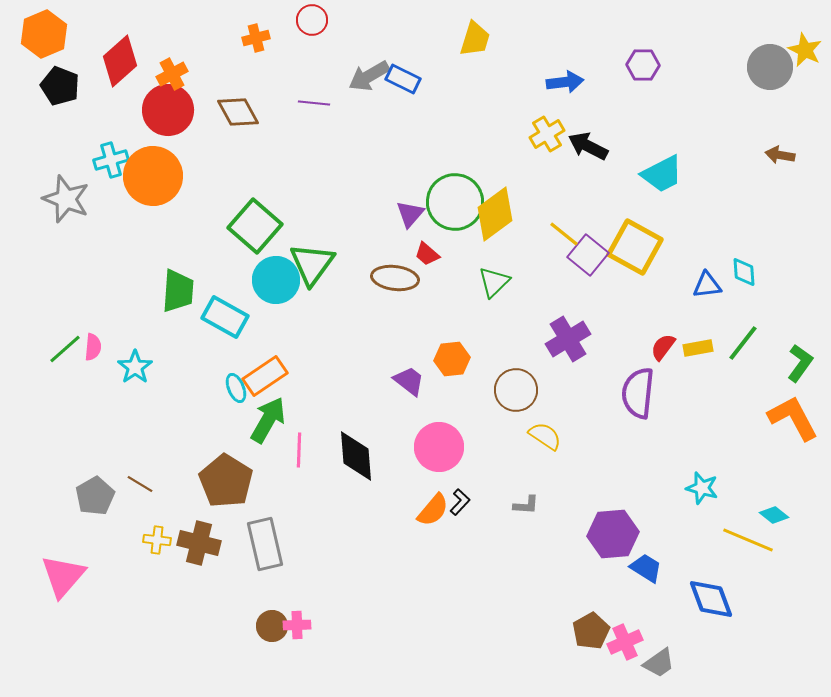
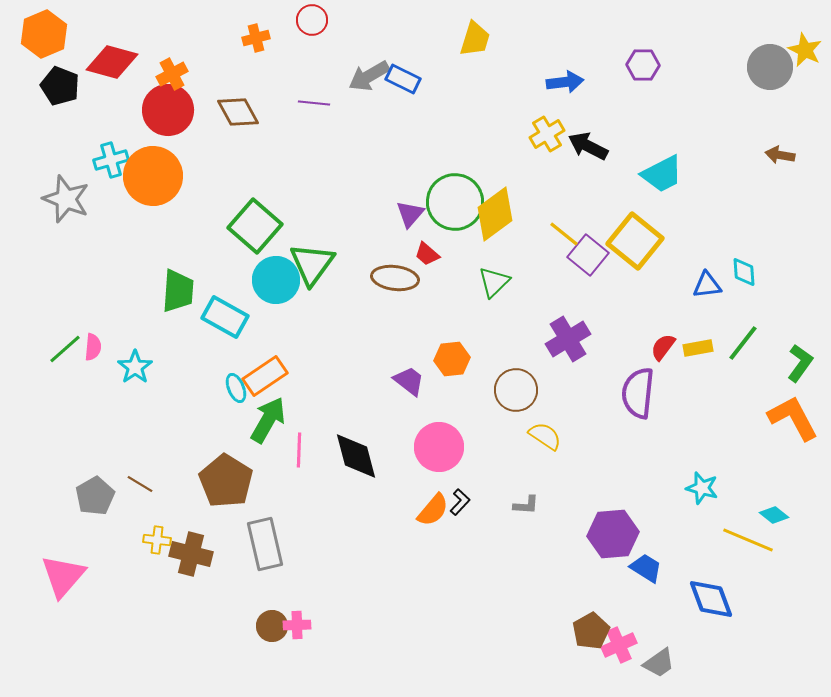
red diamond at (120, 61): moved 8 px left, 1 px down; rotated 57 degrees clockwise
yellow square at (635, 247): moved 6 px up; rotated 10 degrees clockwise
black diamond at (356, 456): rotated 10 degrees counterclockwise
brown cross at (199, 543): moved 8 px left, 11 px down
pink cross at (625, 642): moved 6 px left, 3 px down
